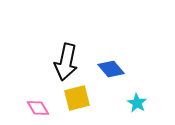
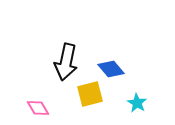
yellow square: moved 13 px right, 4 px up
